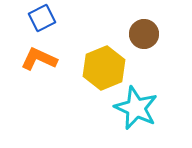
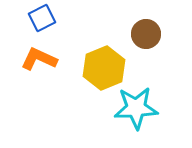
brown circle: moved 2 px right
cyan star: rotated 27 degrees counterclockwise
